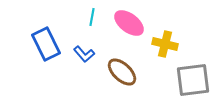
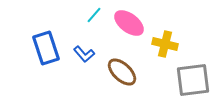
cyan line: moved 2 px right, 2 px up; rotated 30 degrees clockwise
blue rectangle: moved 4 px down; rotated 8 degrees clockwise
